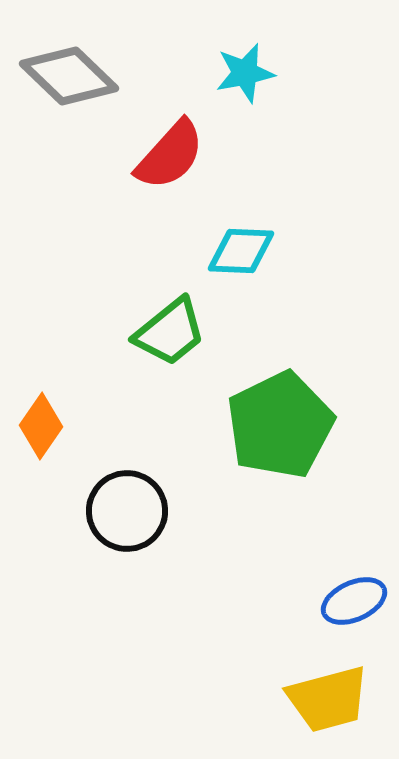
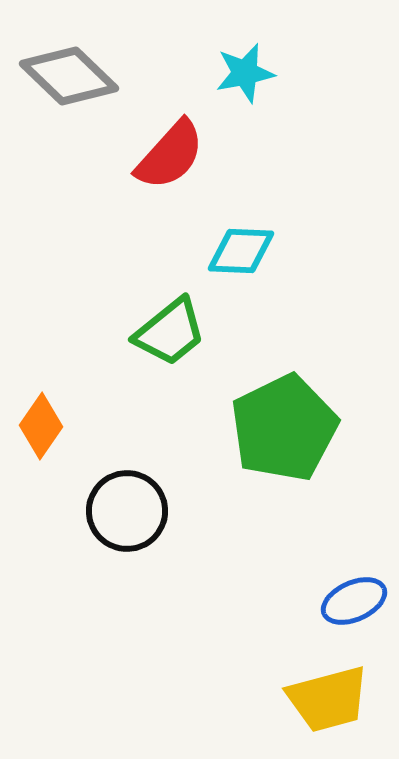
green pentagon: moved 4 px right, 3 px down
